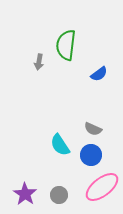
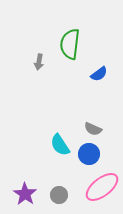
green semicircle: moved 4 px right, 1 px up
blue circle: moved 2 px left, 1 px up
